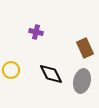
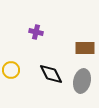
brown rectangle: rotated 66 degrees counterclockwise
